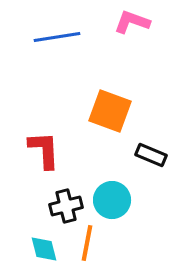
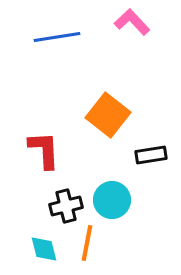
pink L-shape: rotated 27 degrees clockwise
orange square: moved 2 px left, 4 px down; rotated 18 degrees clockwise
black rectangle: rotated 32 degrees counterclockwise
